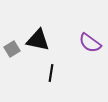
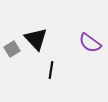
black triangle: moved 2 px left, 1 px up; rotated 35 degrees clockwise
black line: moved 3 px up
